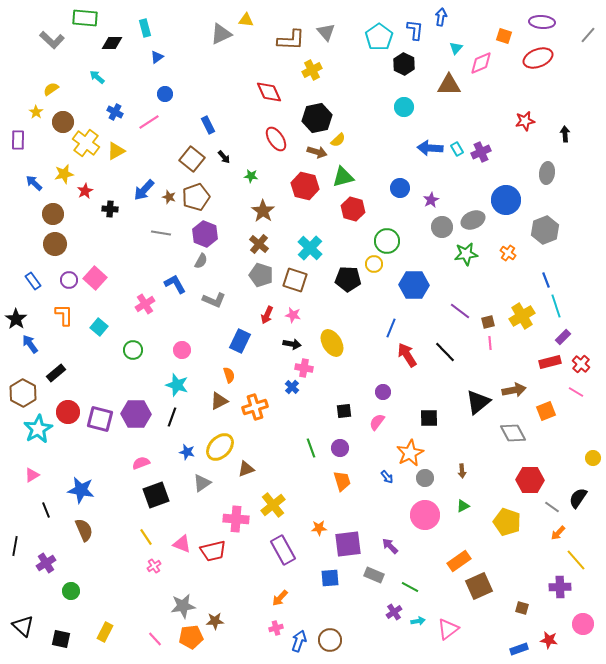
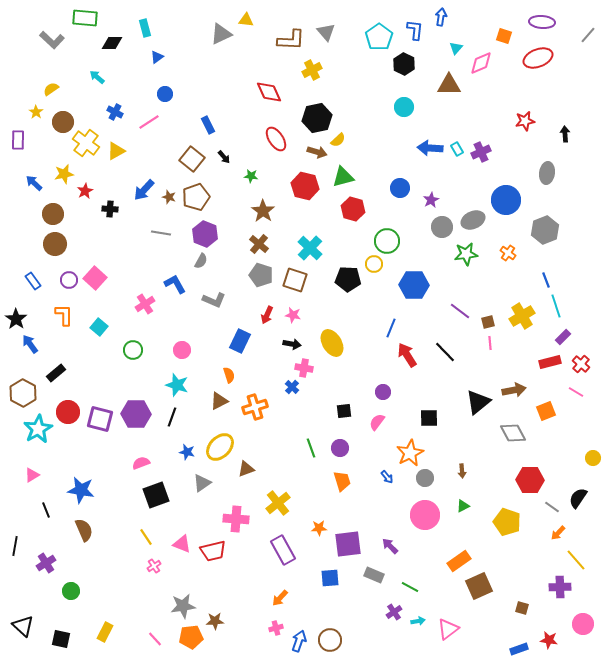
yellow cross at (273, 505): moved 5 px right, 2 px up
